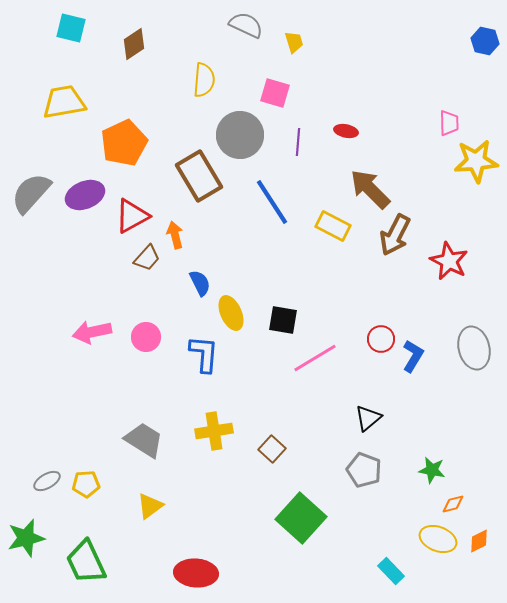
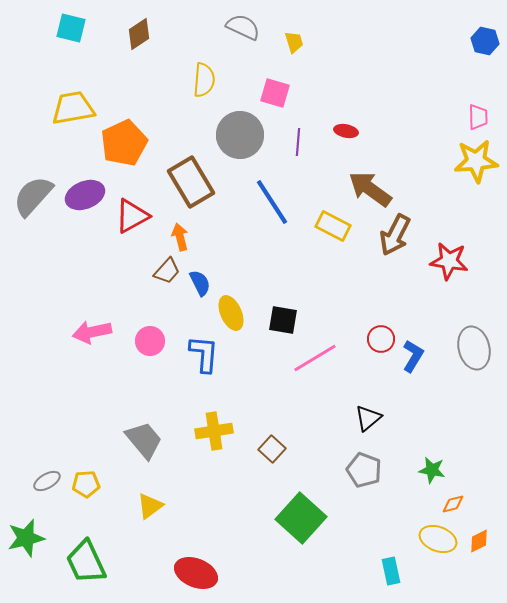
gray semicircle at (246, 25): moved 3 px left, 2 px down
brown diamond at (134, 44): moved 5 px right, 10 px up
yellow trapezoid at (64, 102): moved 9 px right, 6 px down
pink trapezoid at (449, 123): moved 29 px right, 6 px up
brown rectangle at (199, 176): moved 8 px left, 6 px down
brown arrow at (370, 189): rotated 9 degrees counterclockwise
gray semicircle at (31, 193): moved 2 px right, 3 px down
orange arrow at (175, 235): moved 5 px right, 2 px down
brown trapezoid at (147, 258): moved 20 px right, 13 px down
red star at (449, 261): rotated 18 degrees counterclockwise
pink circle at (146, 337): moved 4 px right, 4 px down
gray trapezoid at (144, 440): rotated 18 degrees clockwise
cyan rectangle at (391, 571): rotated 32 degrees clockwise
red ellipse at (196, 573): rotated 18 degrees clockwise
